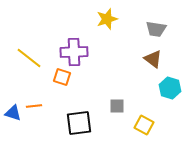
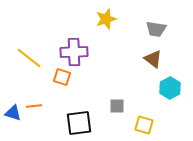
yellow star: moved 1 px left
cyan hexagon: rotated 15 degrees clockwise
yellow square: rotated 12 degrees counterclockwise
